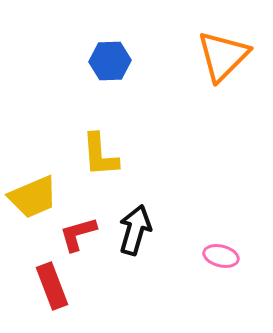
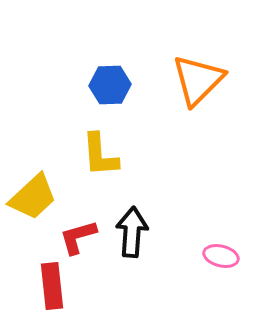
orange triangle: moved 25 px left, 24 px down
blue hexagon: moved 24 px down
yellow trapezoid: rotated 20 degrees counterclockwise
black arrow: moved 3 px left, 2 px down; rotated 12 degrees counterclockwise
red L-shape: moved 3 px down
red rectangle: rotated 15 degrees clockwise
